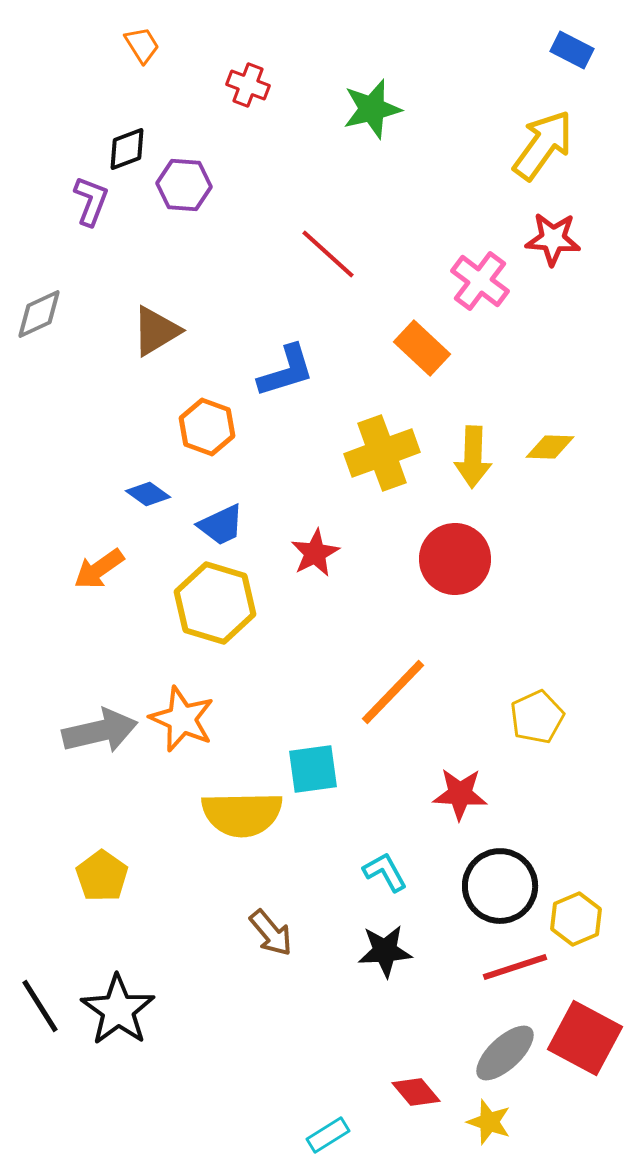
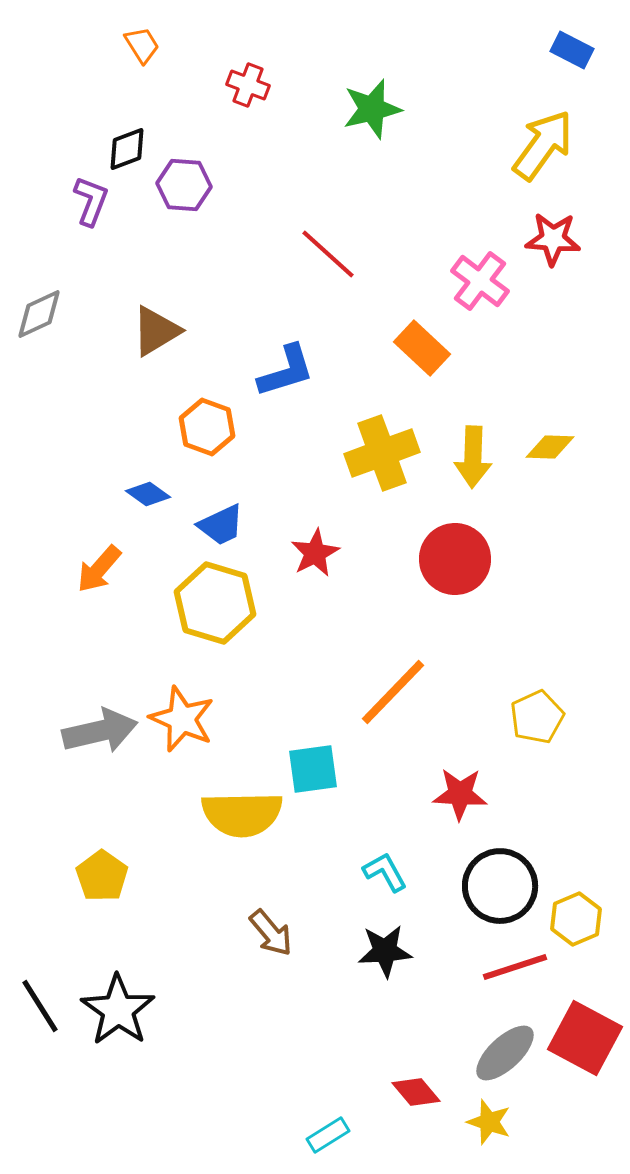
orange arrow at (99, 569): rotated 14 degrees counterclockwise
